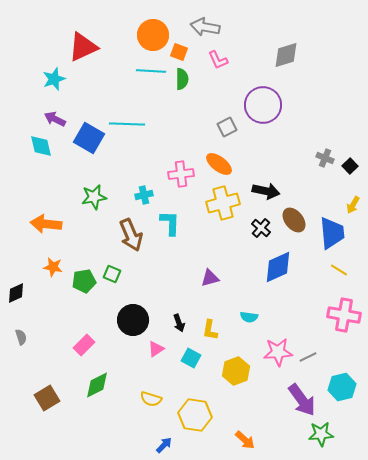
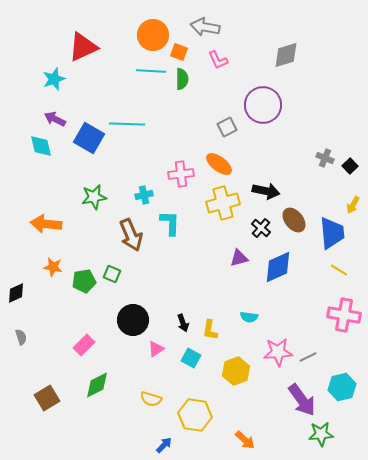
purple triangle at (210, 278): moved 29 px right, 20 px up
black arrow at (179, 323): moved 4 px right
